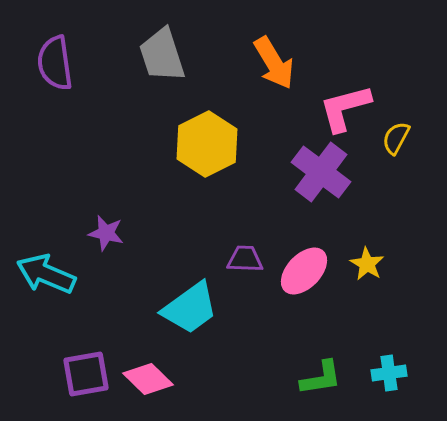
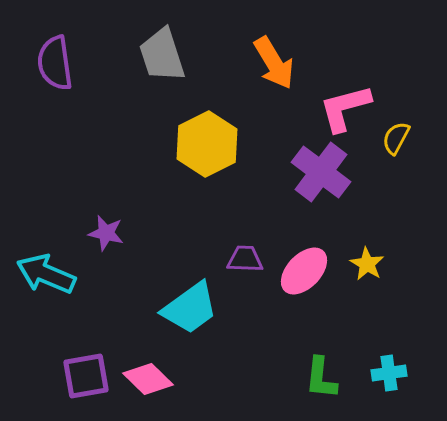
purple square: moved 2 px down
green L-shape: rotated 105 degrees clockwise
